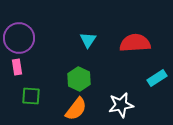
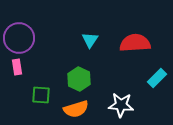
cyan triangle: moved 2 px right
cyan rectangle: rotated 12 degrees counterclockwise
green square: moved 10 px right, 1 px up
white star: rotated 15 degrees clockwise
orange semicircle: rotated 35 degrees clockwise
